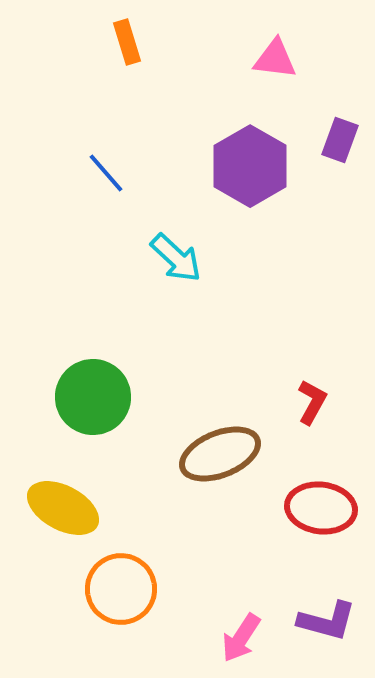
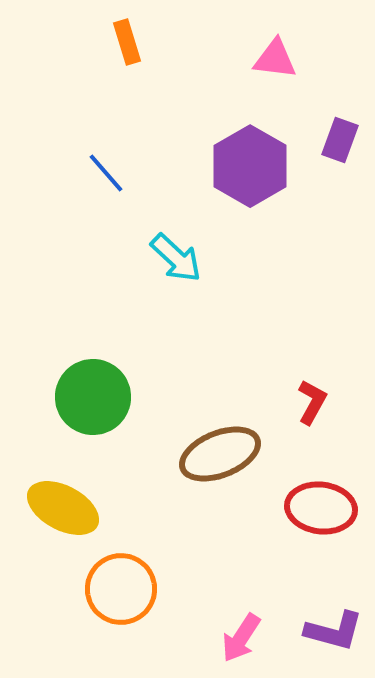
purple L-shape: moved 7 px right, 10 px down
